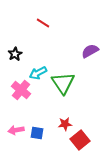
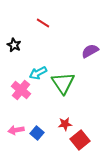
black star: moved 1 px left, 9 px up; rotated 16 degrees counterclockwise
blue square: rotated 32 degrees clockwise
